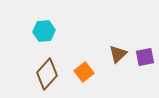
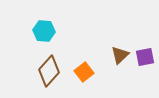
cyan hexagon: rotated 10 degrees clockwise
brown triangle: moved 2 px right, 1 px down
brown diamond: moved 2 px right, 3 px up
